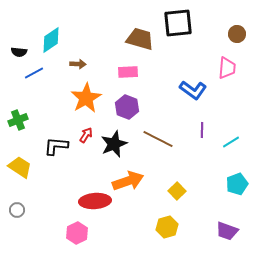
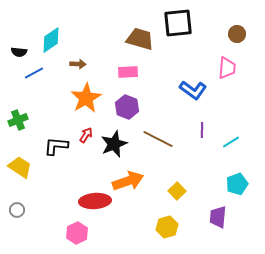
purple trapezoid: moved 9 px left, 14 px up; rotated 75 degrees clockwise
